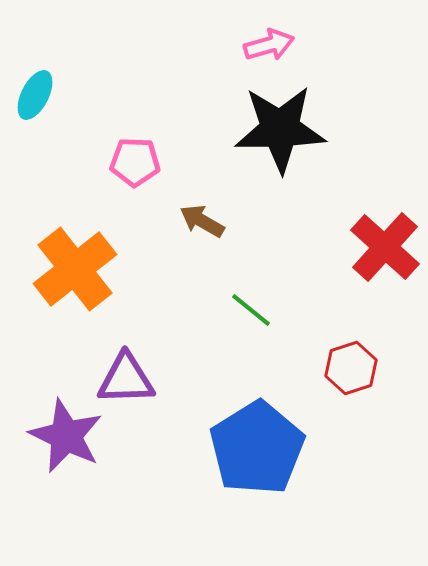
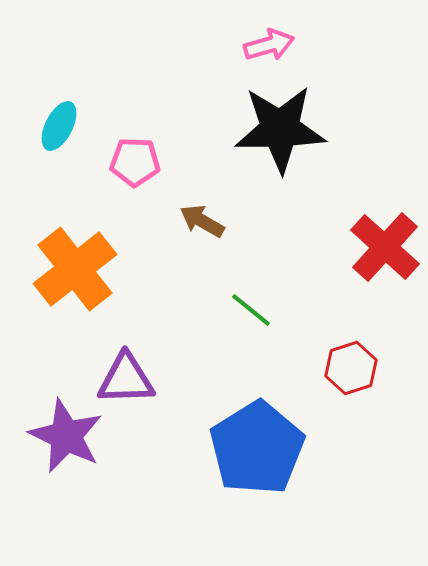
cyan ellipse: moved 24 px right, 31 px down
